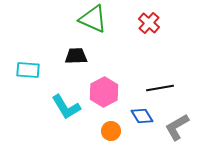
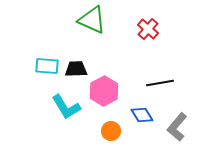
green triangle: moved 1 px left, 1 px down
red cross: moved 1 px left, 6 px down
black trapezoid: moved 13 px down
cyan rectangle: moved 19 px right, 4 px up
black line: moved 5 px up
pink hexagon: moved 1 px up
blue diamond: moved 1 px up
gray L-shape: rotated 20 degrees counterclockwise
